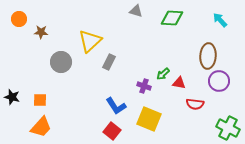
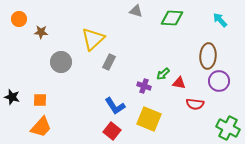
yellow triangle: moved 3 px right, 2 px up
blue L-shape: moved 1 px left
